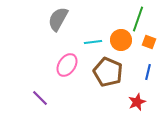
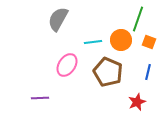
purple line: rotated 48 degrees counterclockwise
